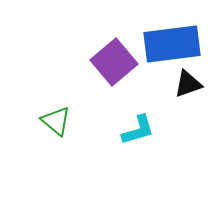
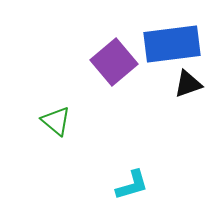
cyan L-shape: moved 6 px left, 55 px down
